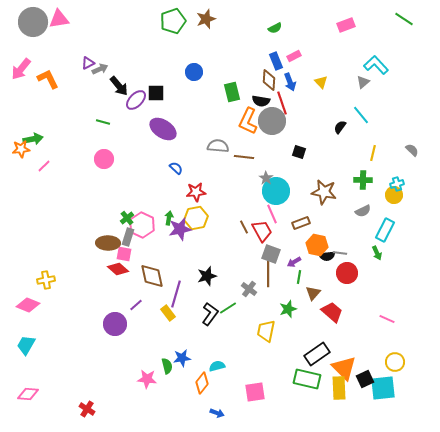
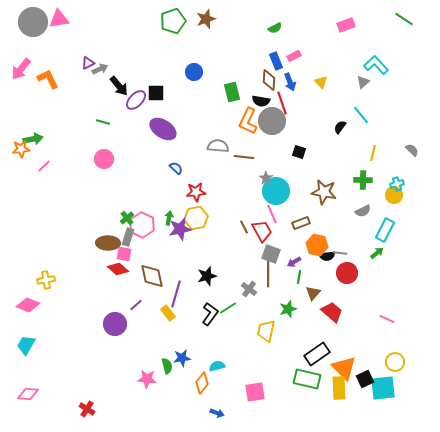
green arrow at (377, 253): rotated 104 degrees counterclockwise
